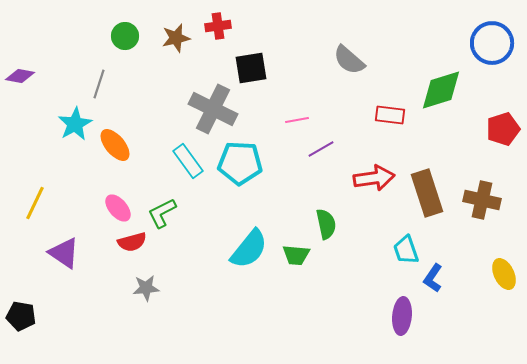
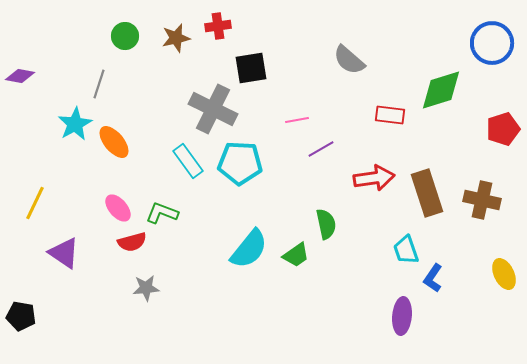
orange ellipse: moved 1 px left, 3 px up
green L-shape: rotated 48 degrees clockwise
green trapezoid: rotated 40 degrees counterclockwise
